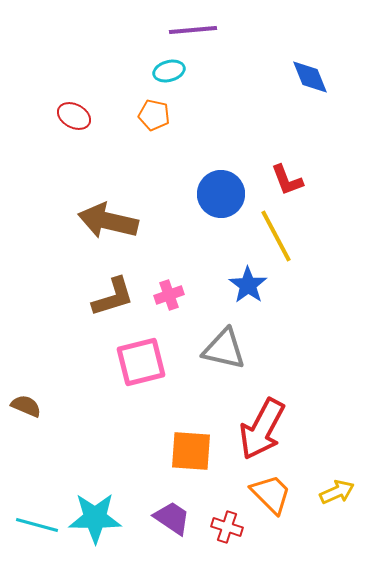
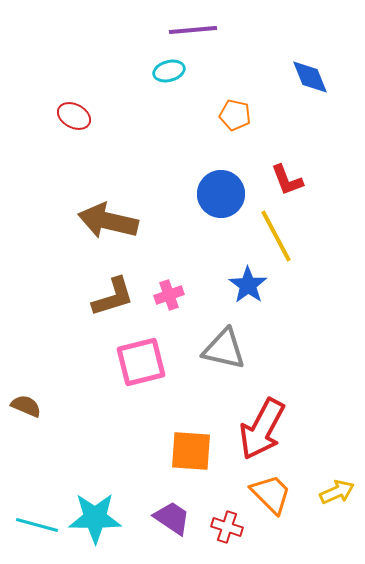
orange pentagon: moved 81 px right
